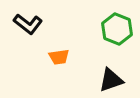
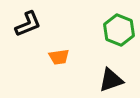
black L-shape: rotated 60 degrees counterclockwise
green hexagon: moved 2 px right, 1 px down
